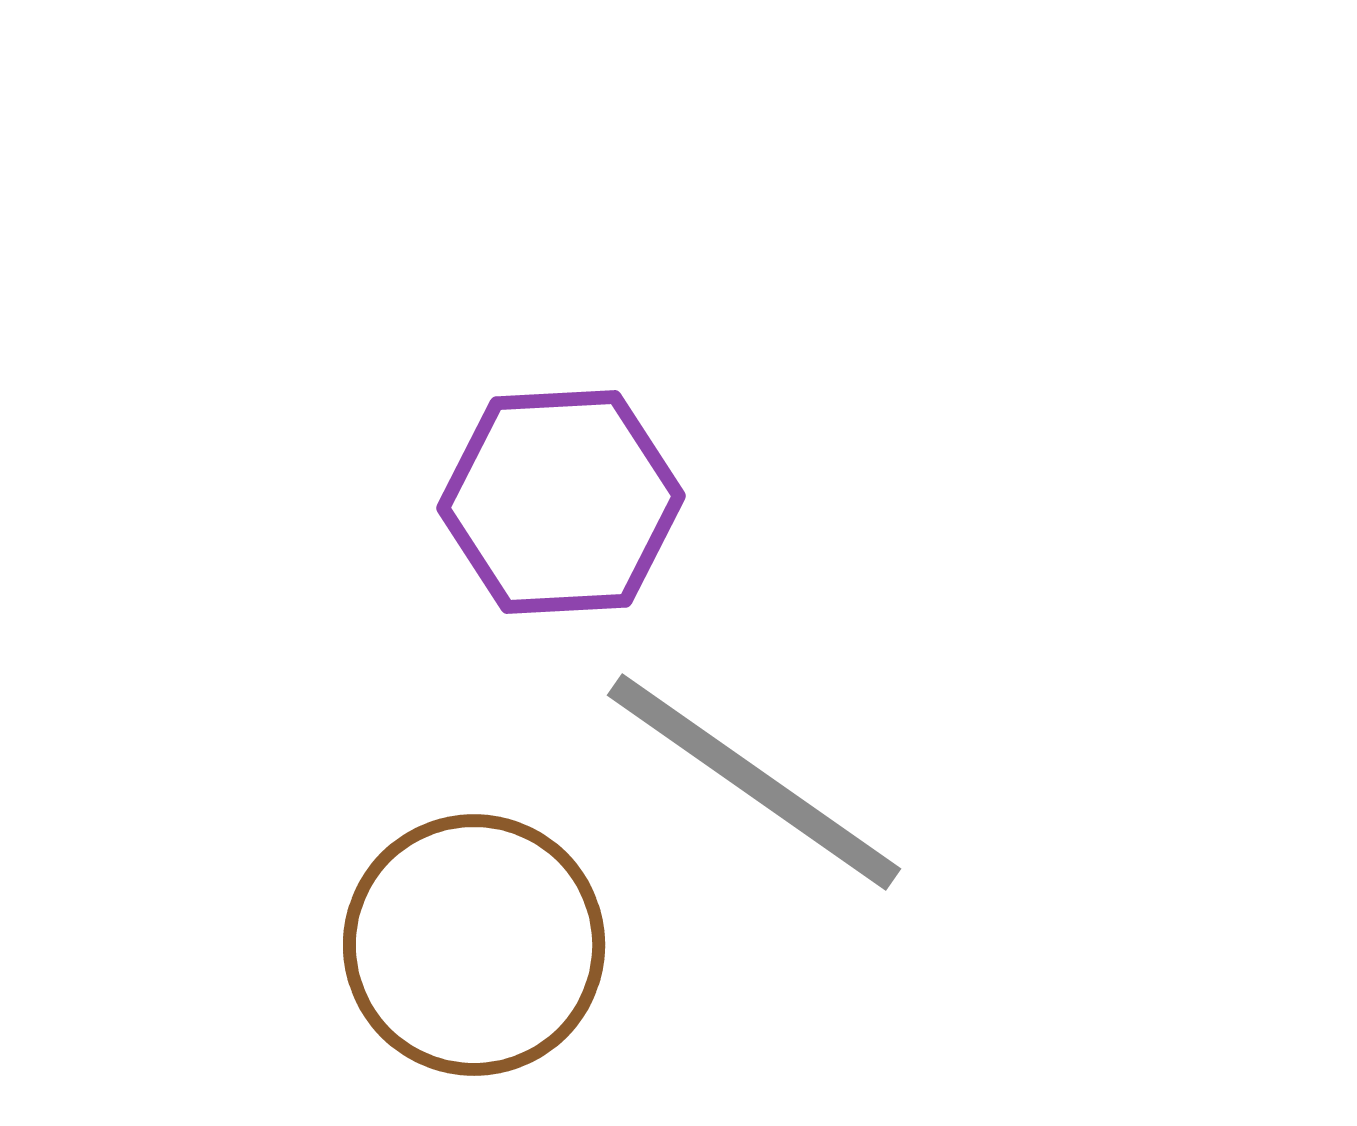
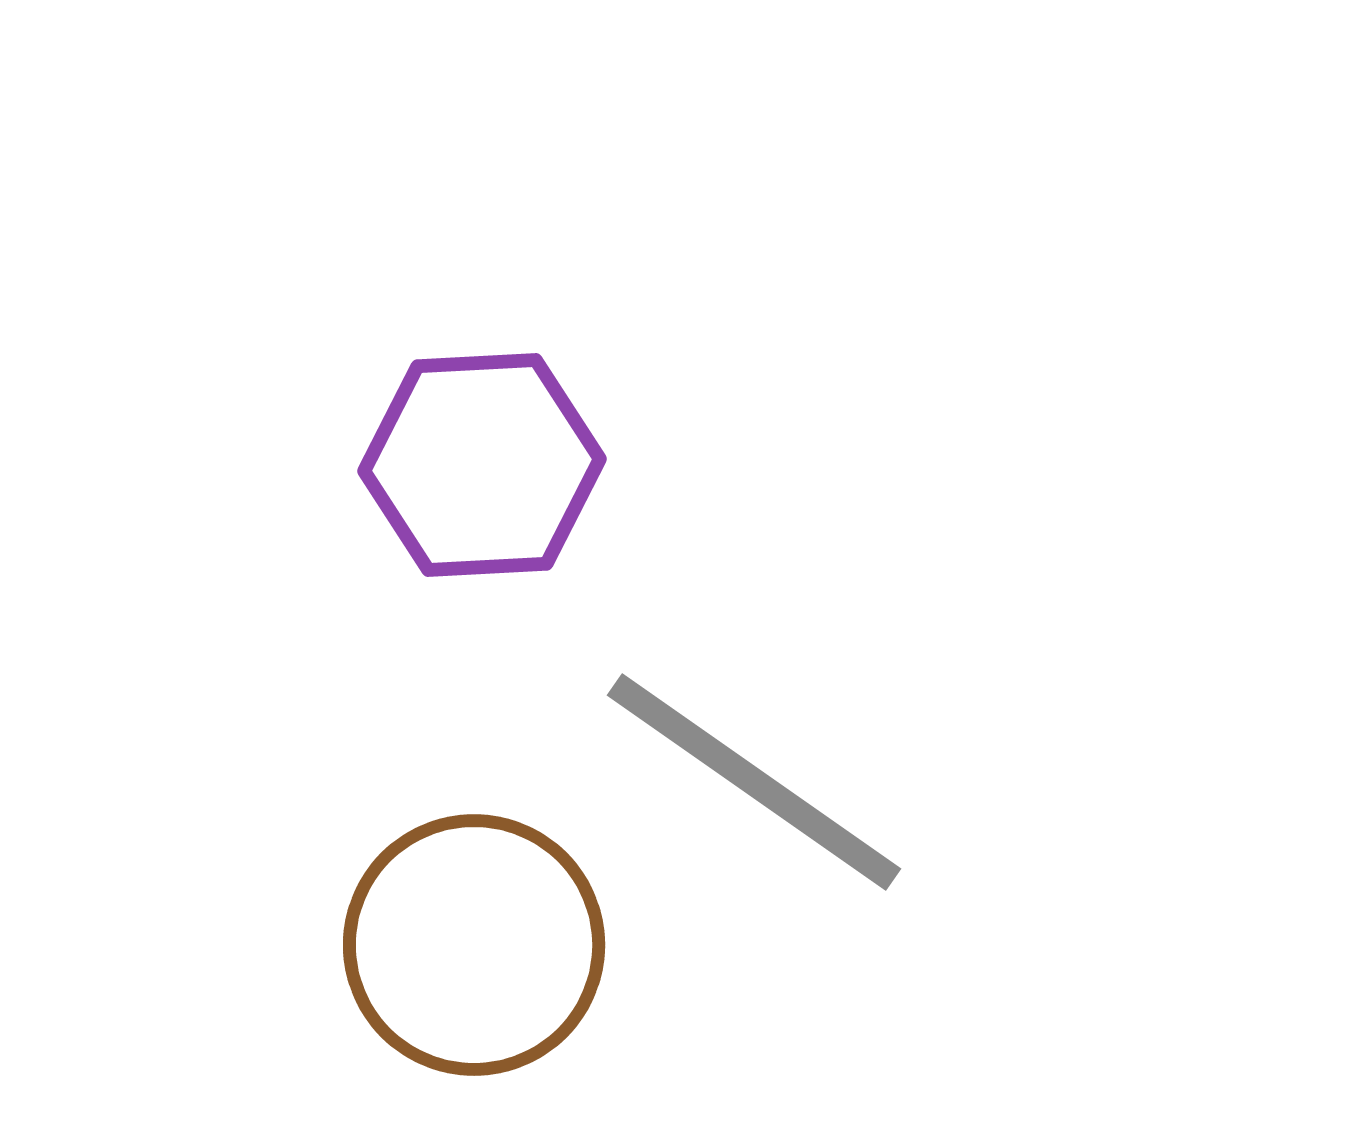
purple hexagon: moved 79 px left, 37 px up
